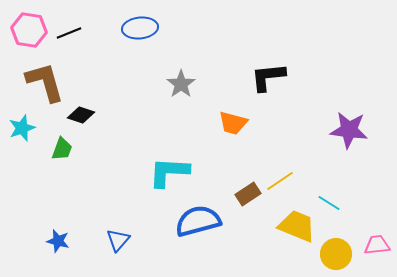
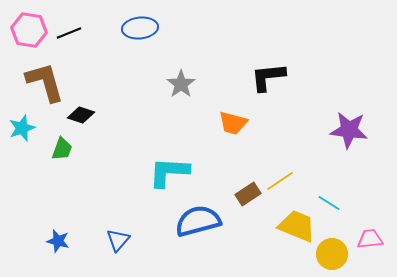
pink trapezoid: moved 7 px left, 6 px up
yellow circle: moved 4 px left
